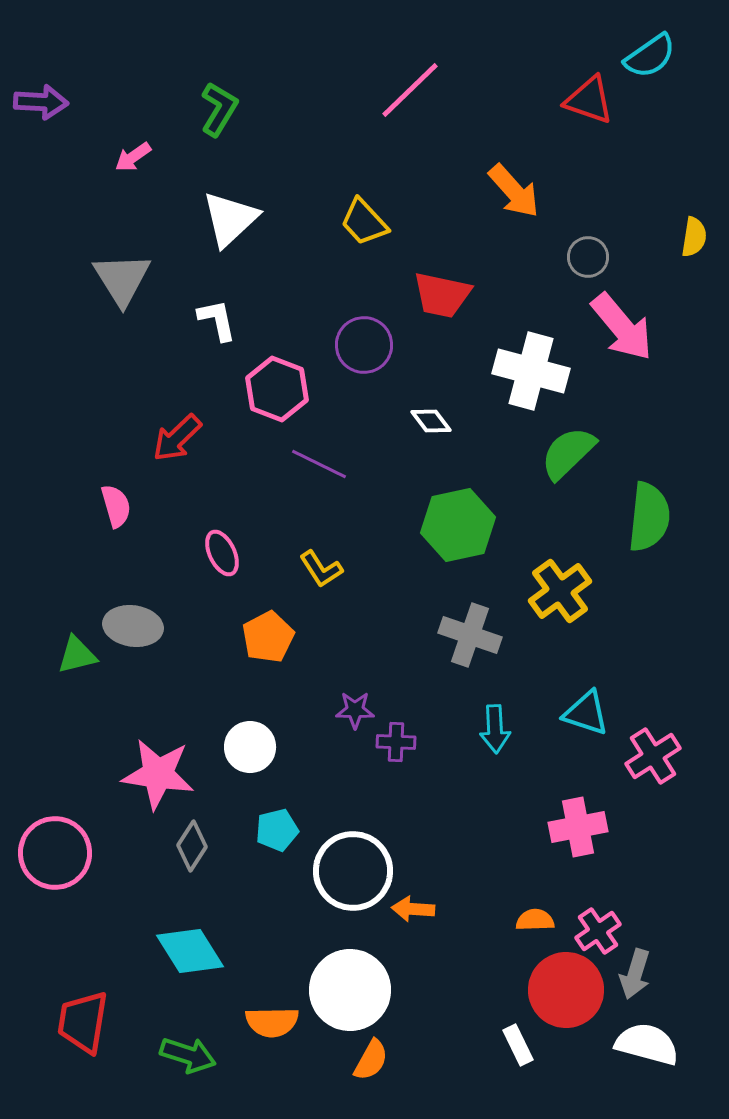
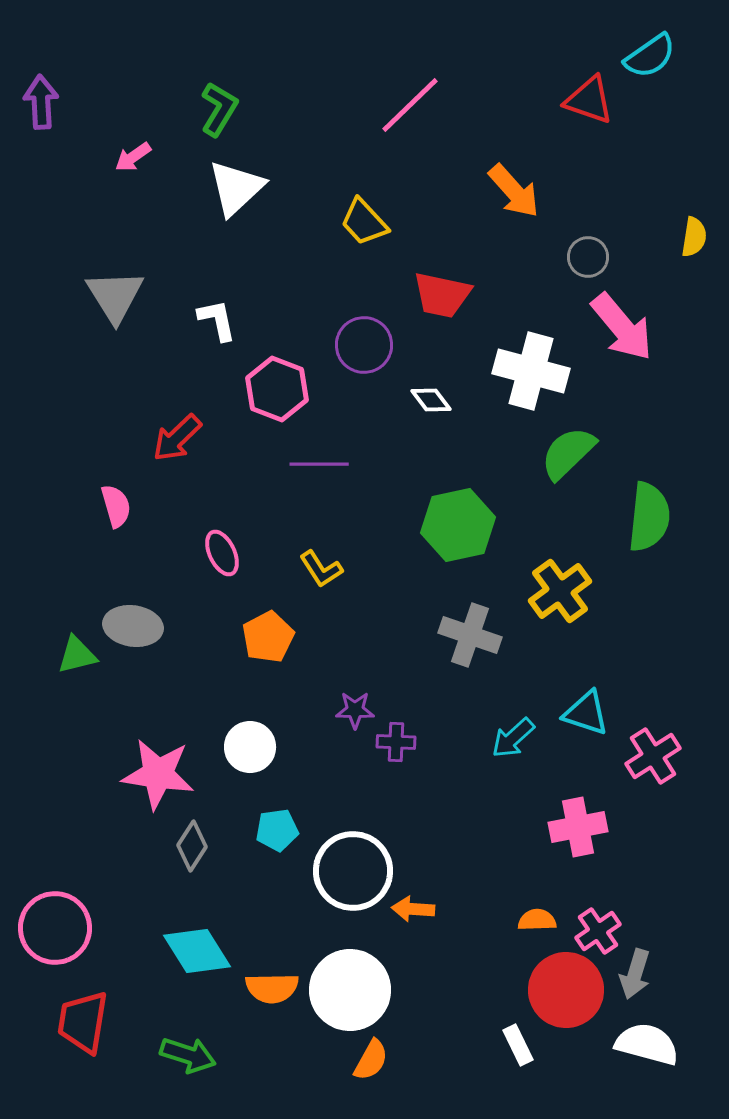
pink line at (410, 90): moved 15 px down
purple arrow at (41, 102): rotated 96 degrees counterclockwise
white triangle at (230, 219): moved 6 px right, 31 px up
gray triangle at (122, 279): moved 7 px left, 17 px down
white diamond at (431, 421): moved 21 px up
purple line at (319, 464): rotated 26 degrees counterclockwise
cyan arrow at (495, 729): moved 18 px right, 9 px down; rotated 51 degrees clockwise
cyan pentagon at (277, 830): rotated 6 degrees clockwise
pink circle at (55, 853): moved 75 px down
orange semicircle at (535, 920): moved 2 px right
cyan diamond at (190, 951): moved 7 px right
orange semicircle at (272, 1022): moved 34 px up
